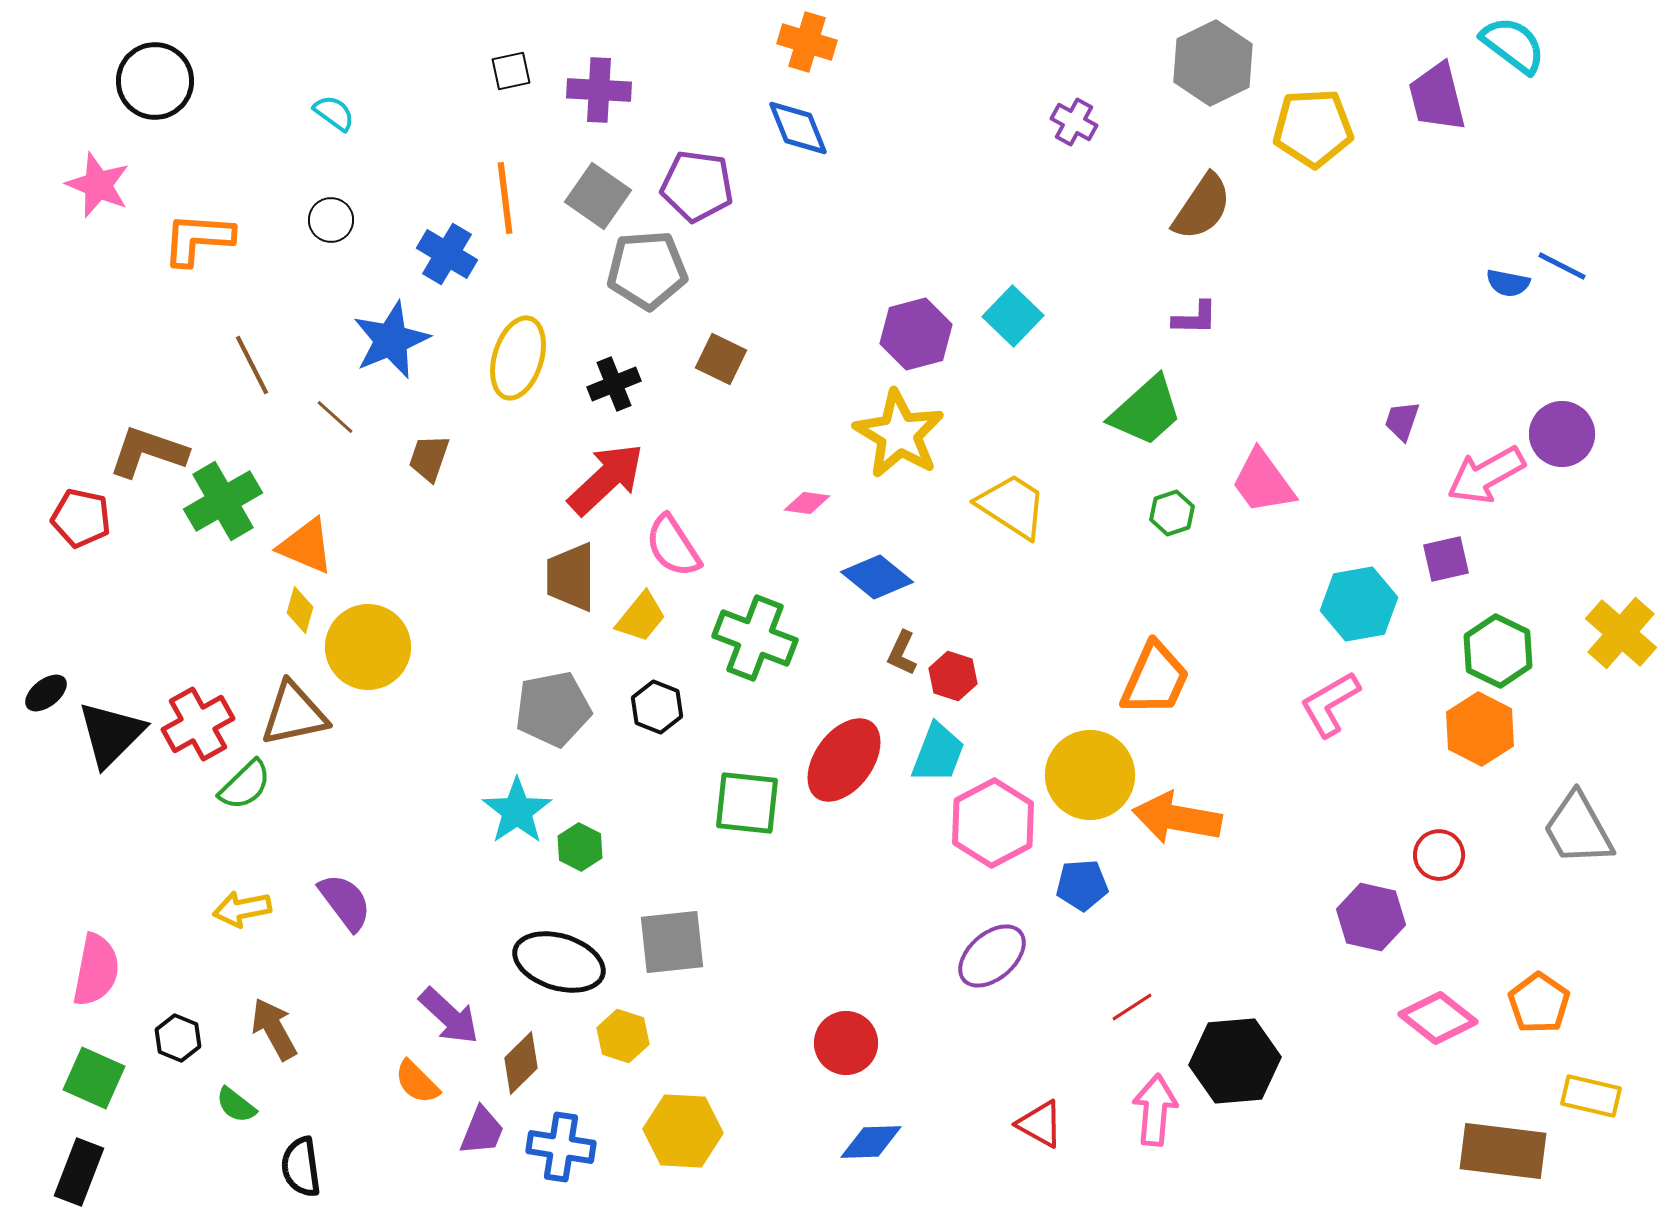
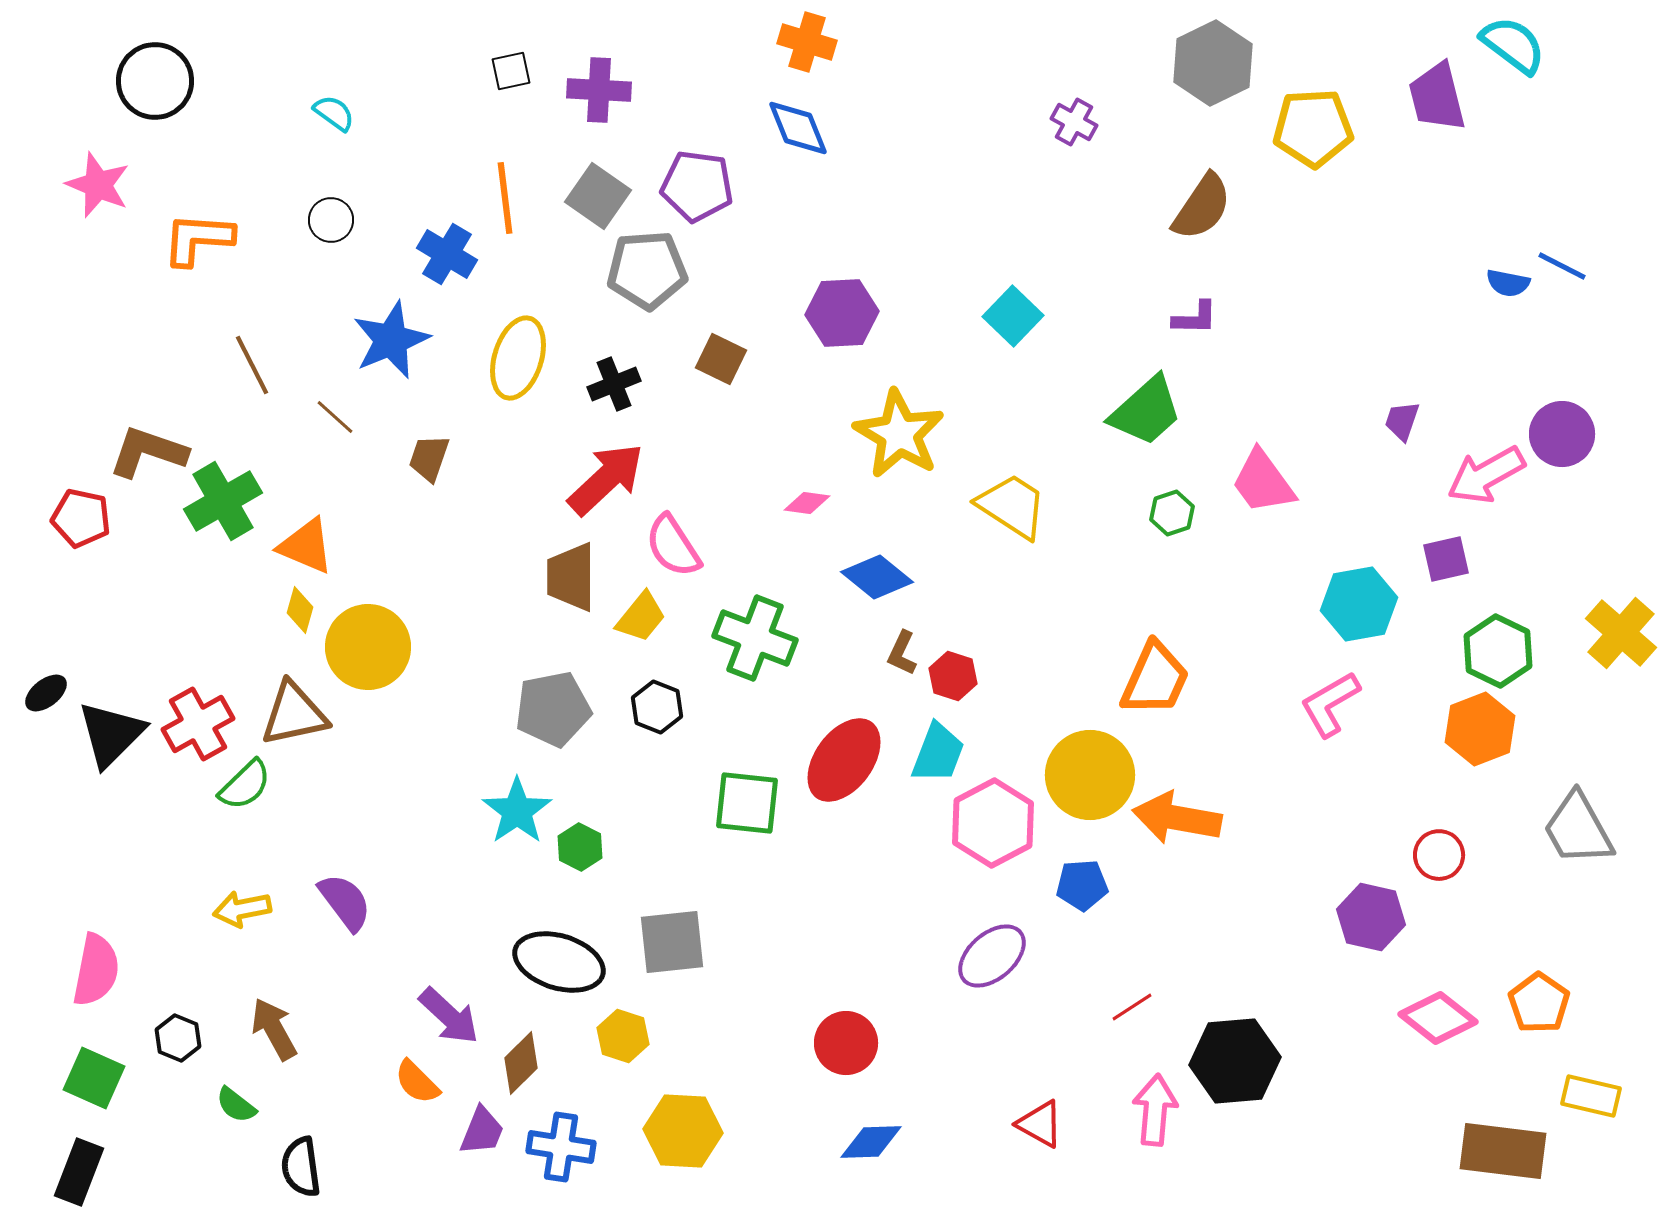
purple hexagon at (916, 334): moved 74 px left, 21 px up; rotated 12 degrees clockwise
orange hexagon at (1480, 729): rotated 12 degrees clockwise
